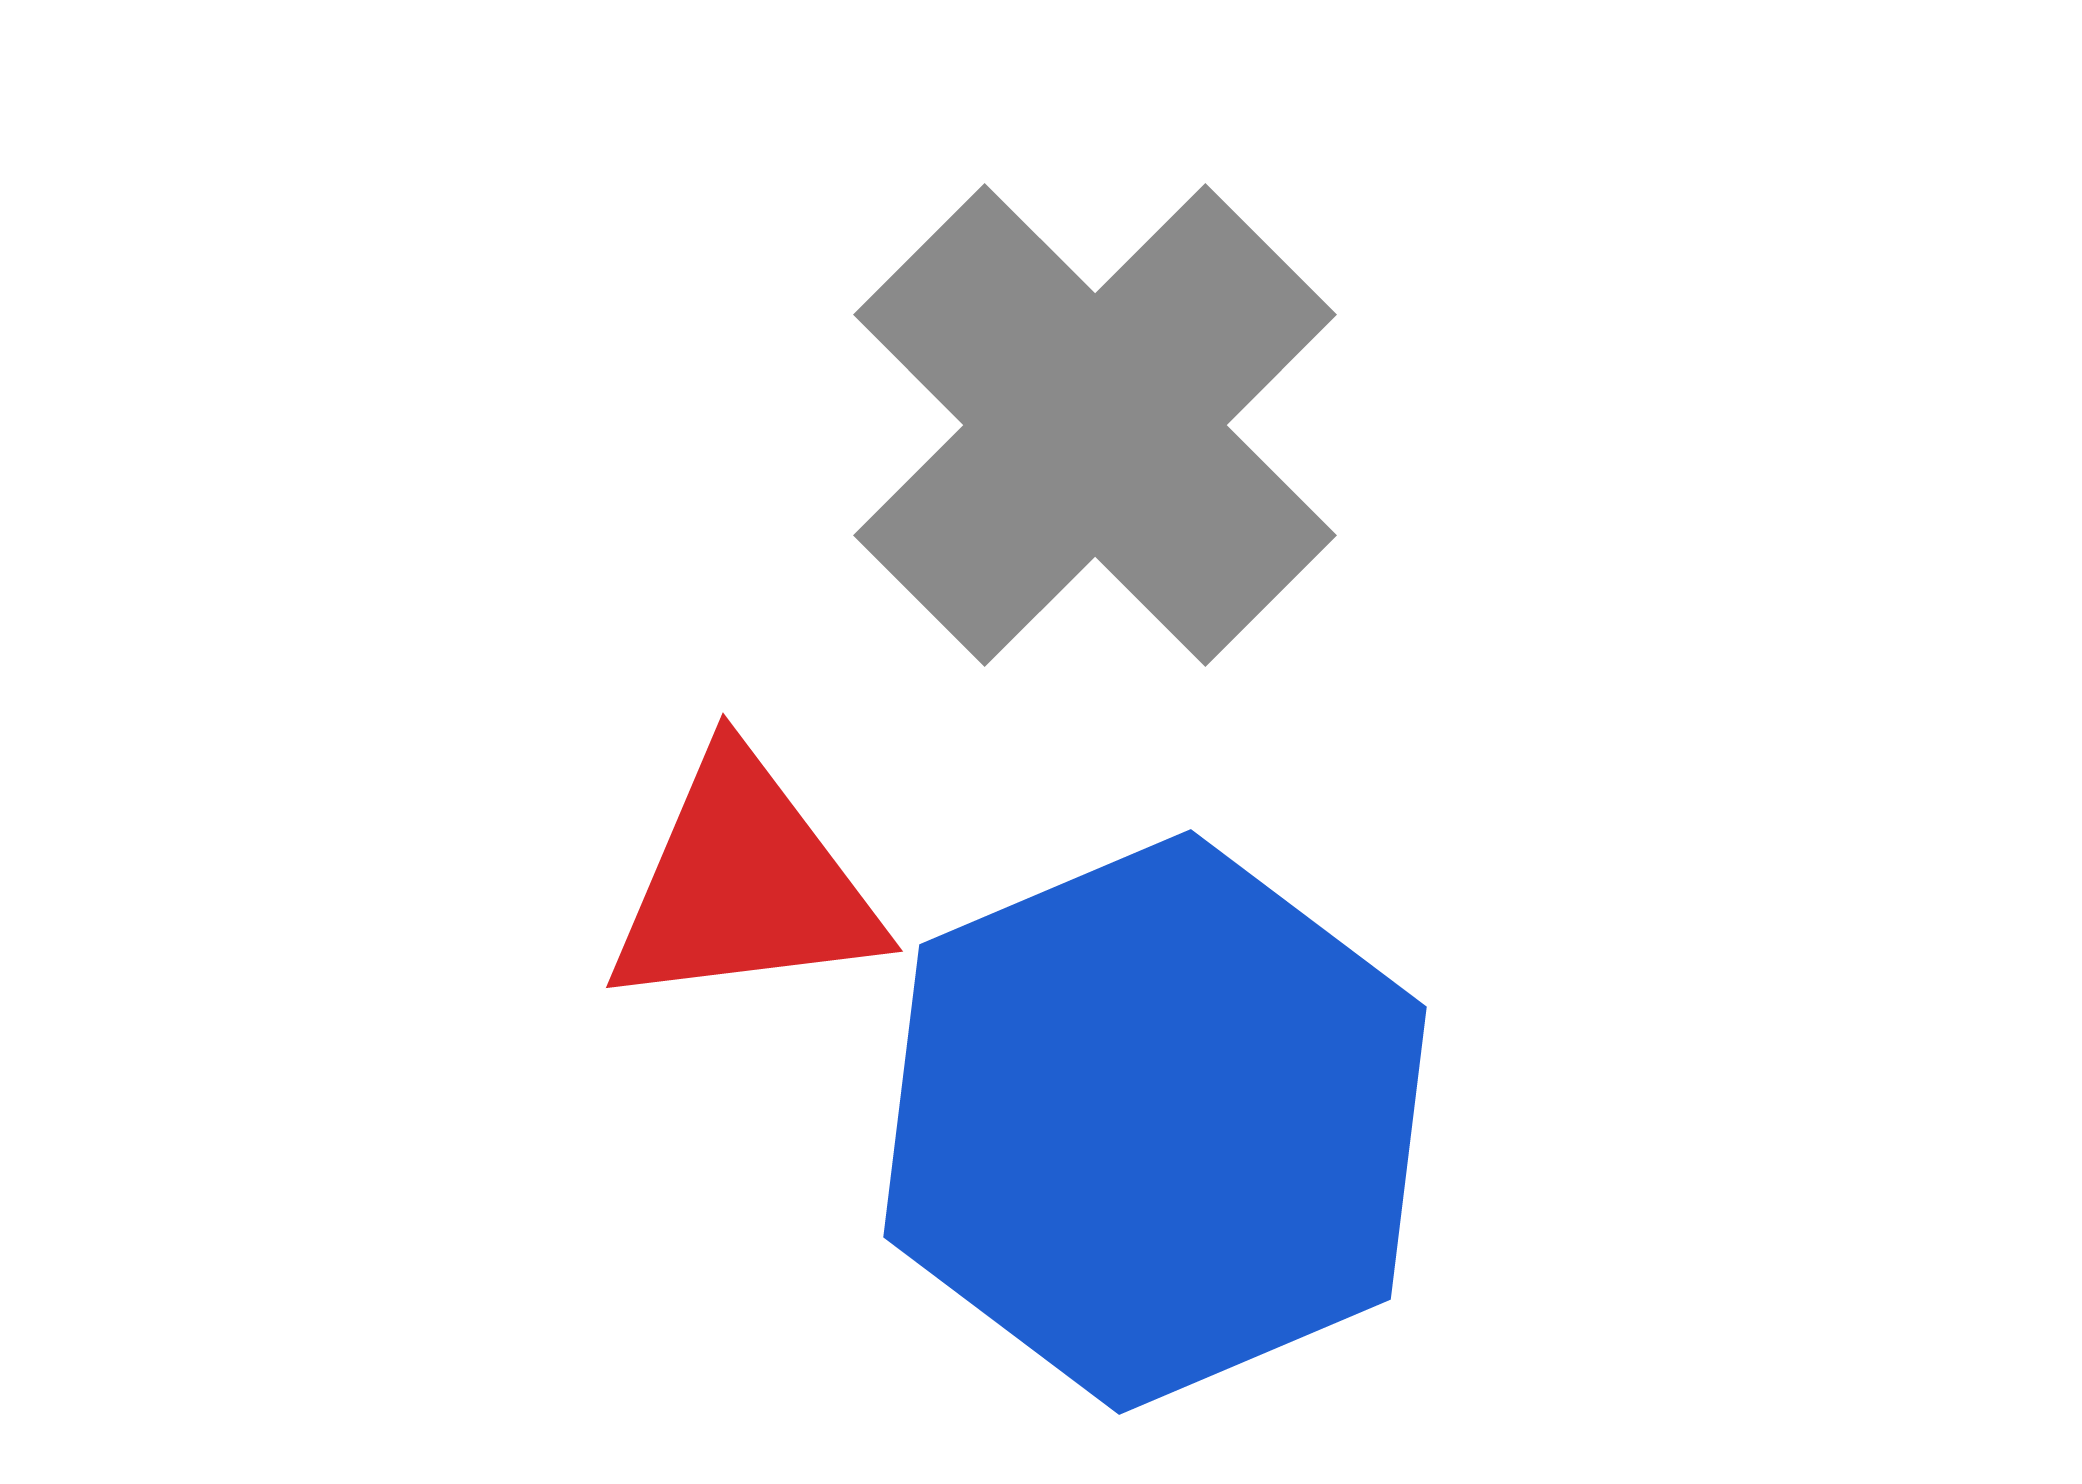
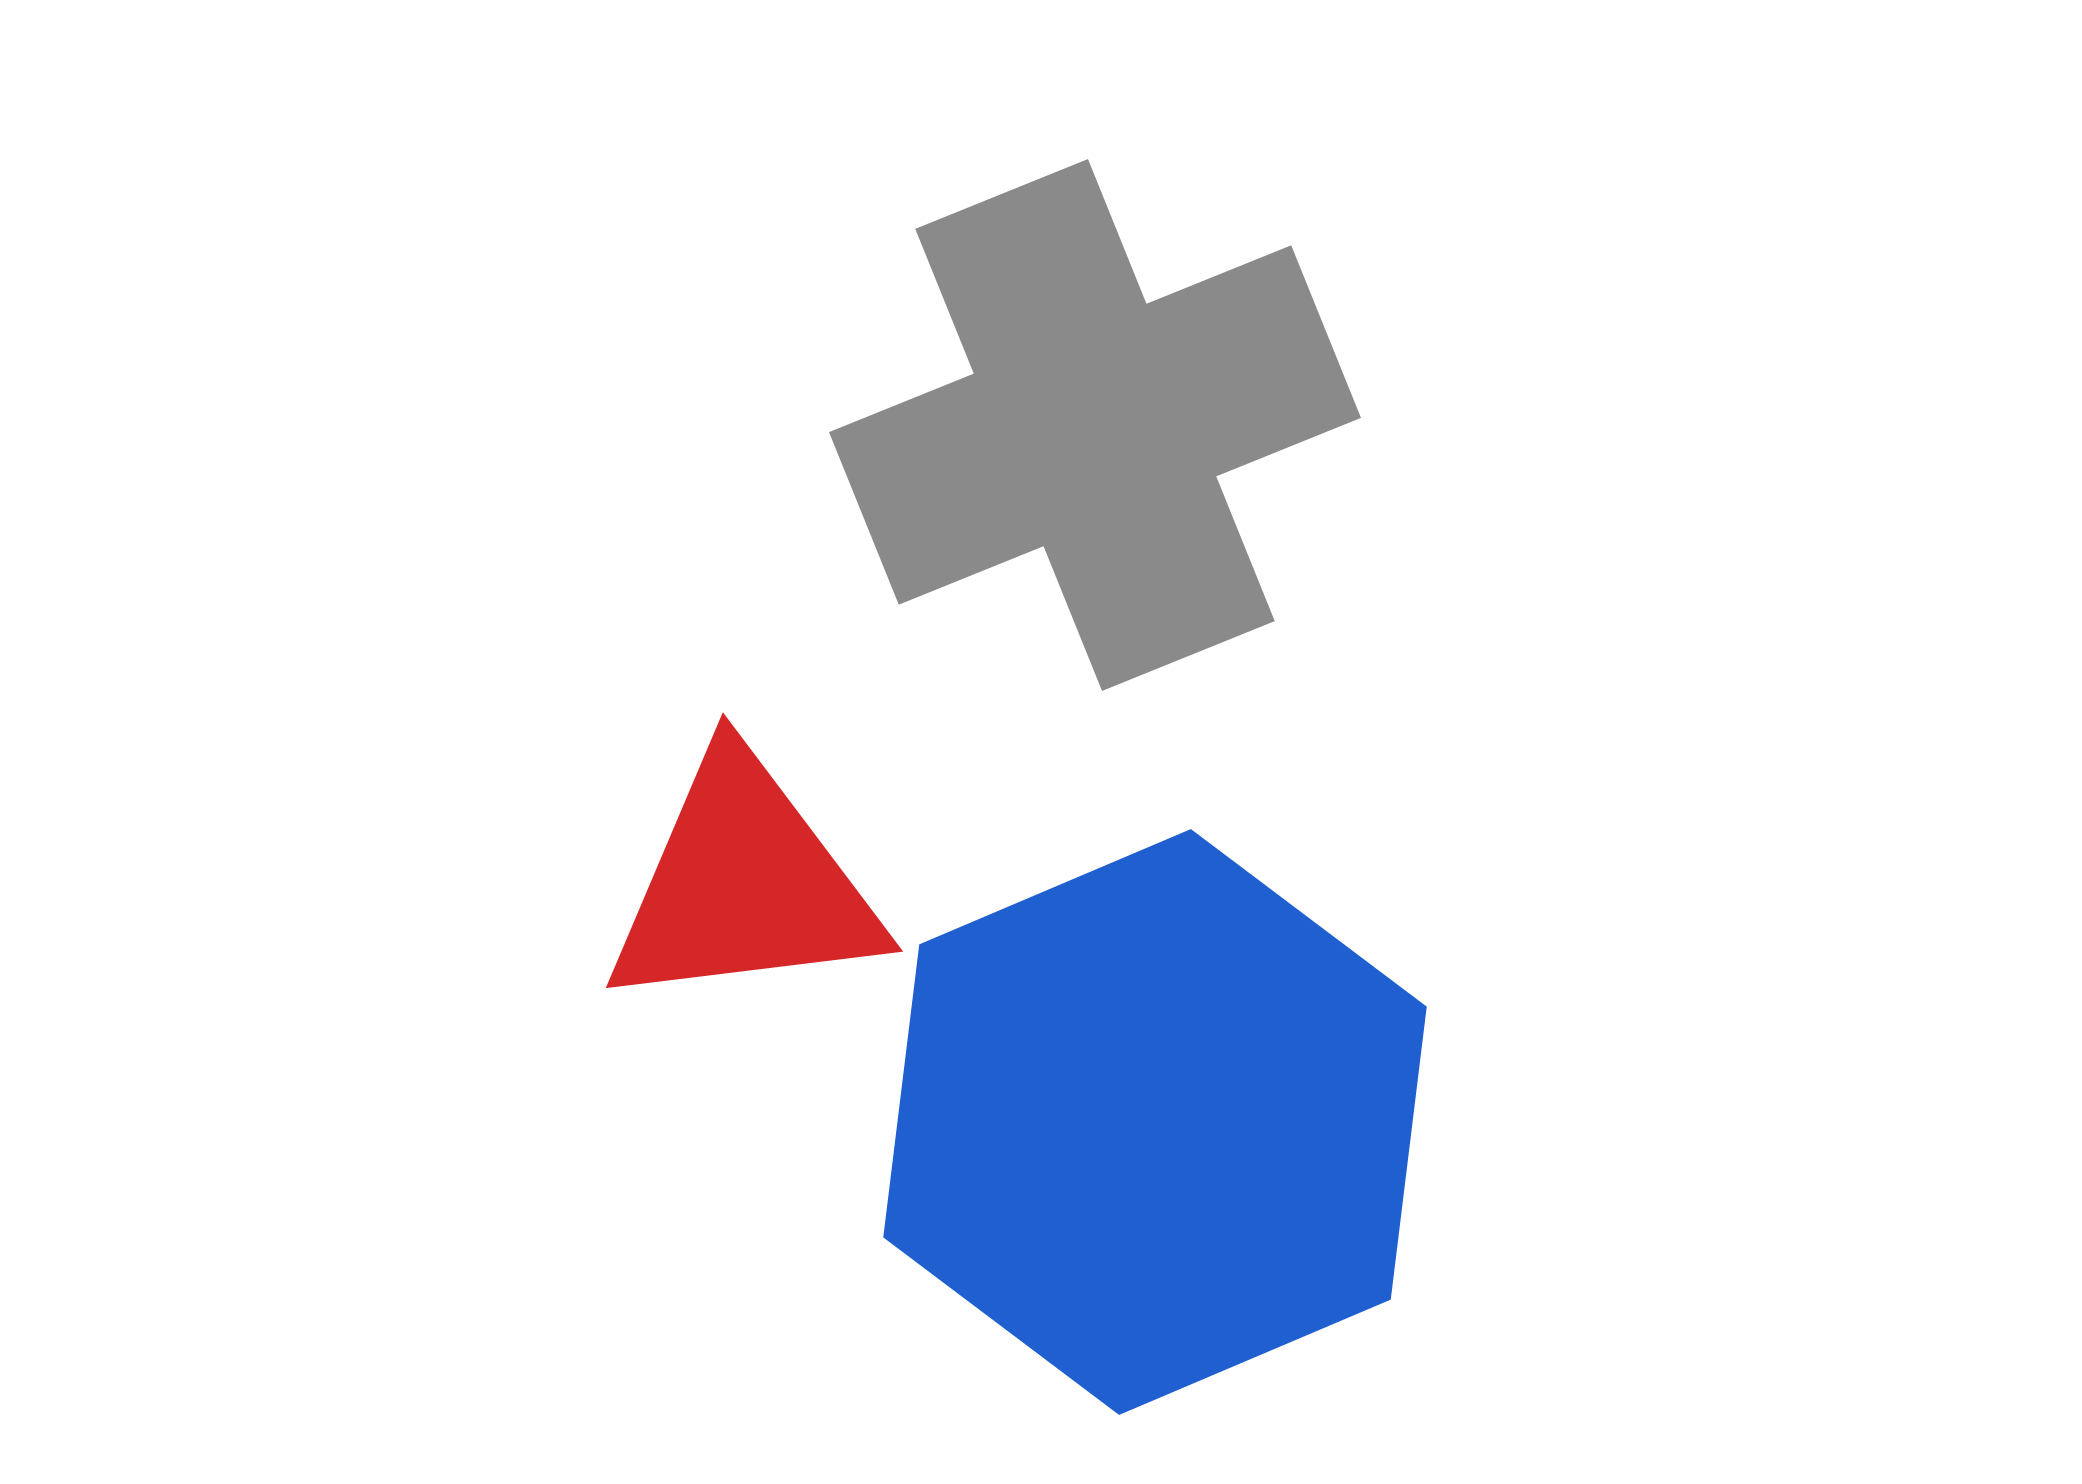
gray cross: rotated 23 degrees clockwise
